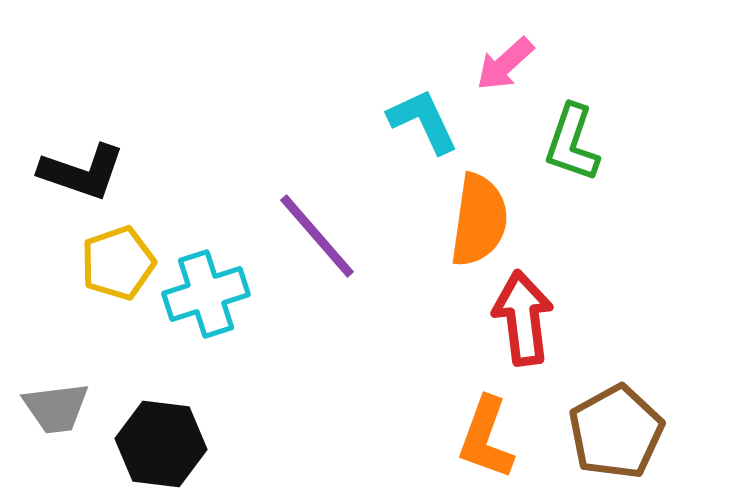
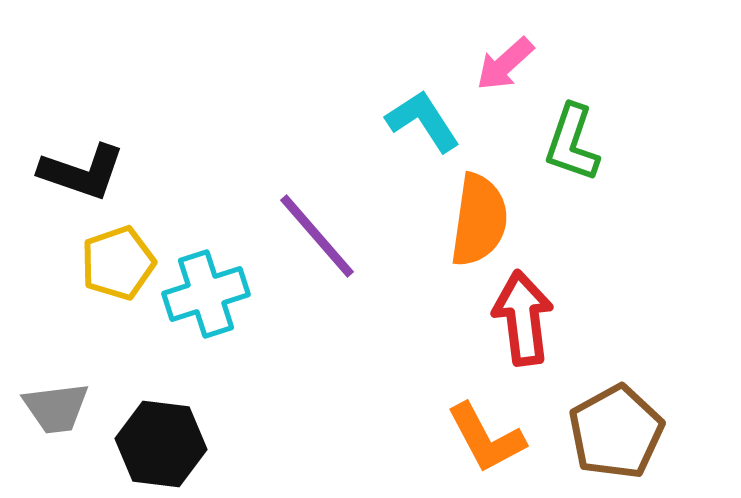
cyan L-shape: rotated 8 degrees counterclockwise
orange L-shape: rotated 48 degrees counterclockwise
